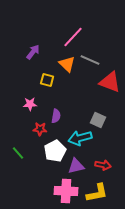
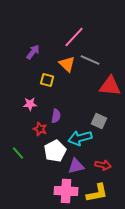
pink line: moved 1 px right
red triangle: moved 4 px down; rotated 15 degrees counterclockwise
gray square: moved 1 px right, 1 px down
red star: rotated 16 degrees clockwise
